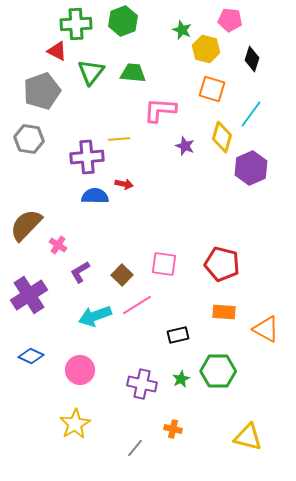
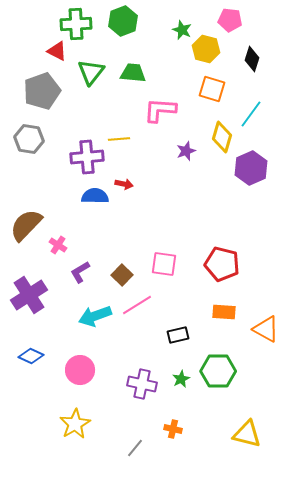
purple star at (185, 146): moved 1 px right, 5 px down; rotated 30 degrees clockwise
yellow triangle at (248, 437): moved 1 px left, 3 px up
